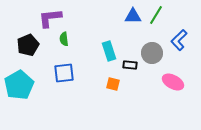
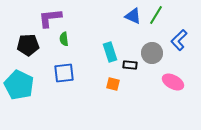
blue triangle: rotated 24 degrees clockwise
black pentagon: rotated 20 degrees clockwise
cyan rectangle: moved 1 px right, 1 px down
cyan pentagon: rotated 16 degrees counterclockwise
